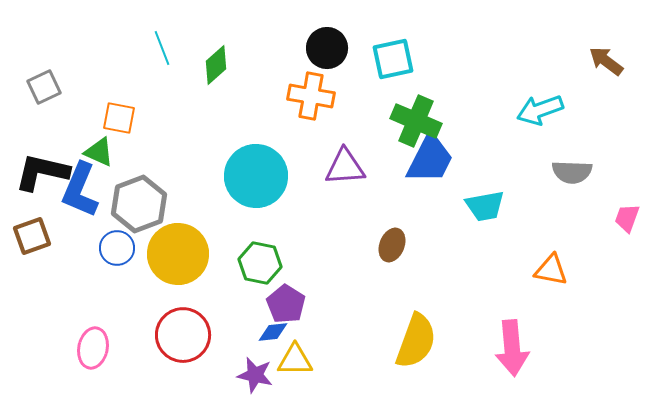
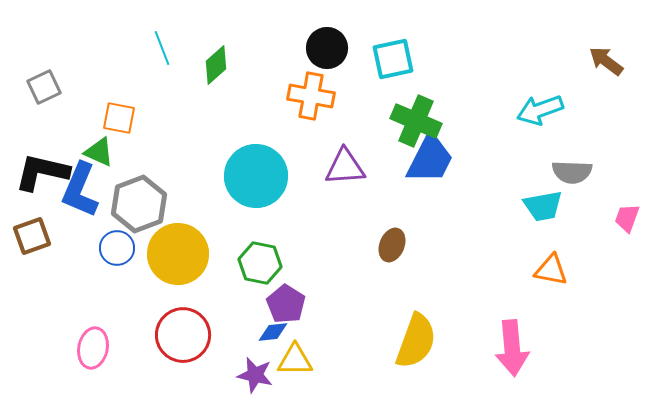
cyan trapezoid: moved 58 px right
